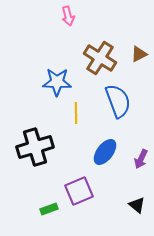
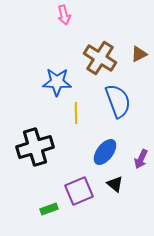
pink arrow: moved 4 px left, 1 px up
black triangle: moved 22 px left, 21 px up
